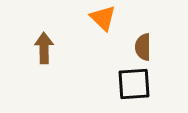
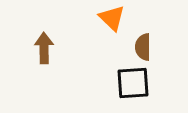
orange triangle: moved 9 px right
black square: moved 1 px left, 1 px up
